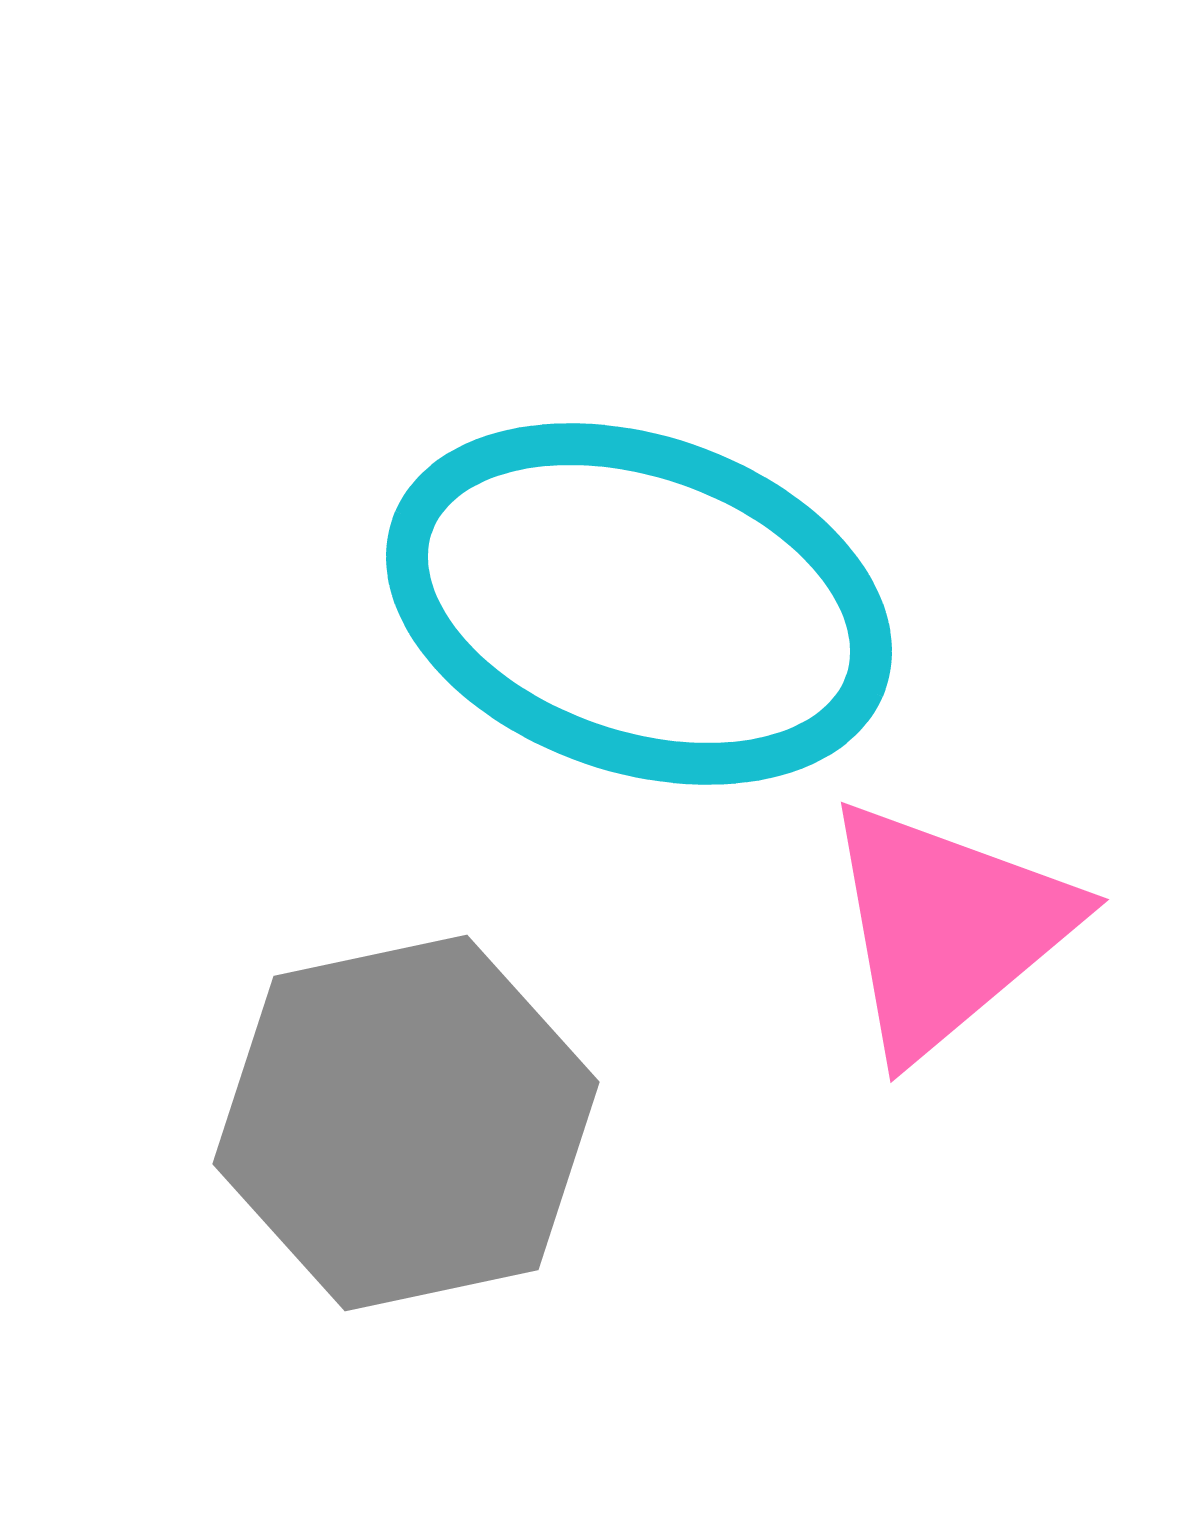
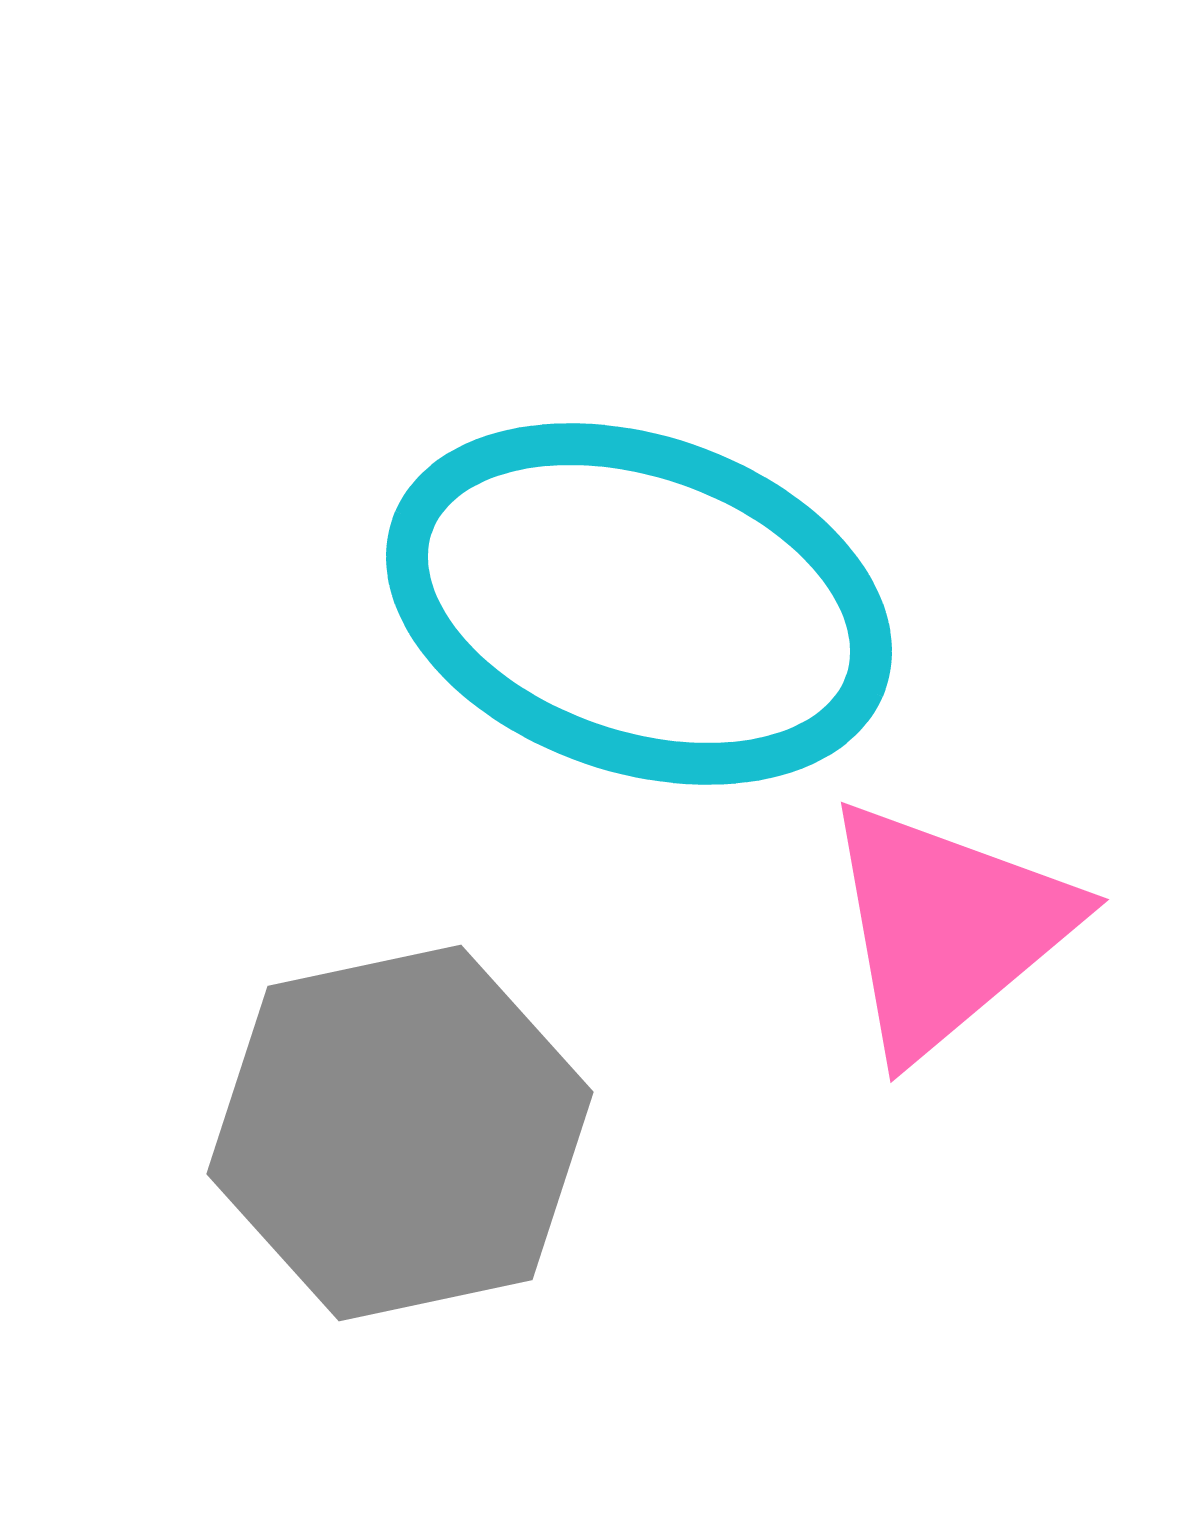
gray hexagon: moved 6 px left, 10 px down
